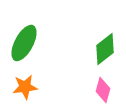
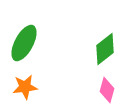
pink diamond: moved 4 px right
